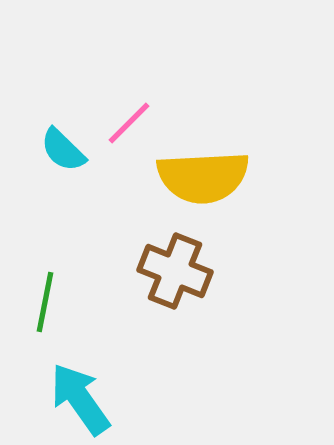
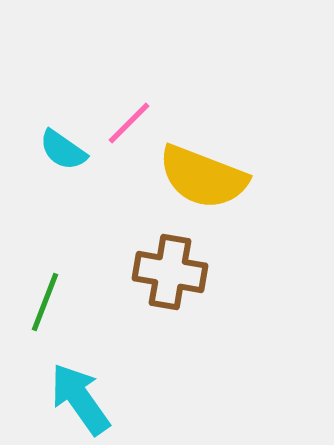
cyan semicircle: rotated 9 degrees counterclockwise
yellow semicircle: rotated 24 degrees clockwise
brown cross: moved 5 px left, 1 px down; rotated 12 degrees counterclockwise
green line: rotated 10 degrees clockwise
